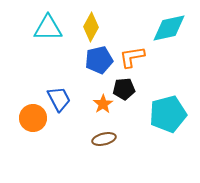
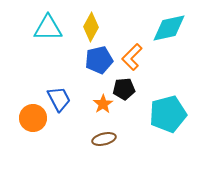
orange L-shape: rotated 36 degrees counterclockwise
